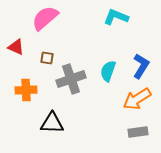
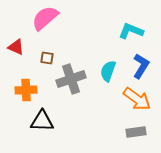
cyan L-shape: moved 15 px right, 14 px down
orange arrow: rotated 112 degrees counterclockwise
black triangle: moved 10 px left, 2 px up
gray rectangle: moved 2 px left
